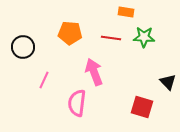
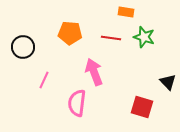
green star: rotated 15 degrees clockwise
